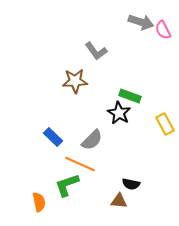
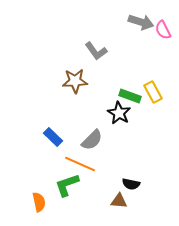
yellow rectangle: moved 12 px left, 32 px up
